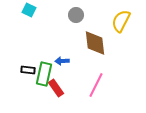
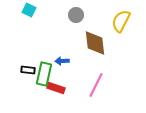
red rectangle: rotated 36 degrees counterclockwise
